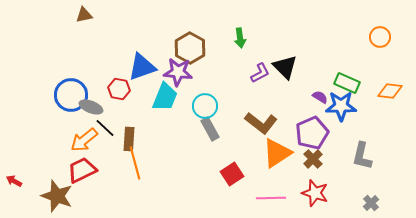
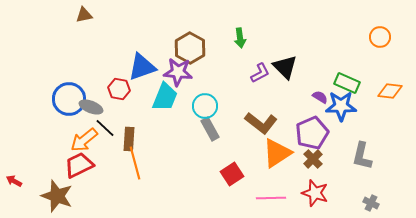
blue circle: moved 2 px left, 4 px down
red trapezoid: moved 3 px left, 5 px up
gray cross: rotated 21 degrees counterclockwise
